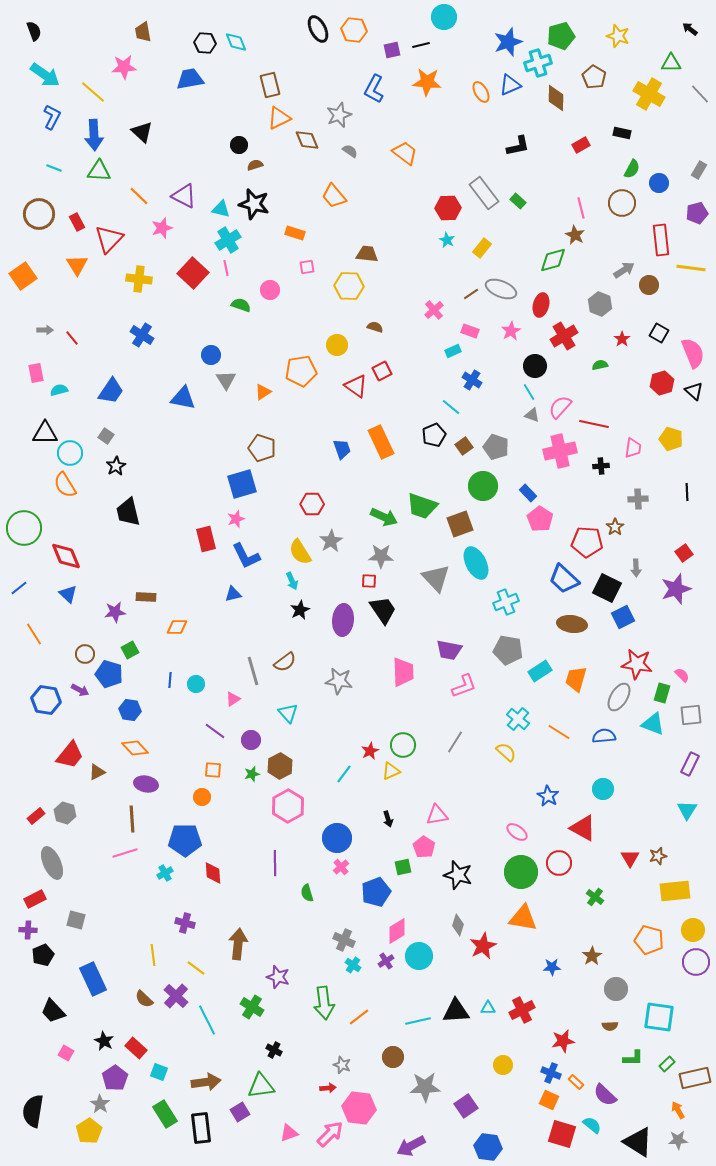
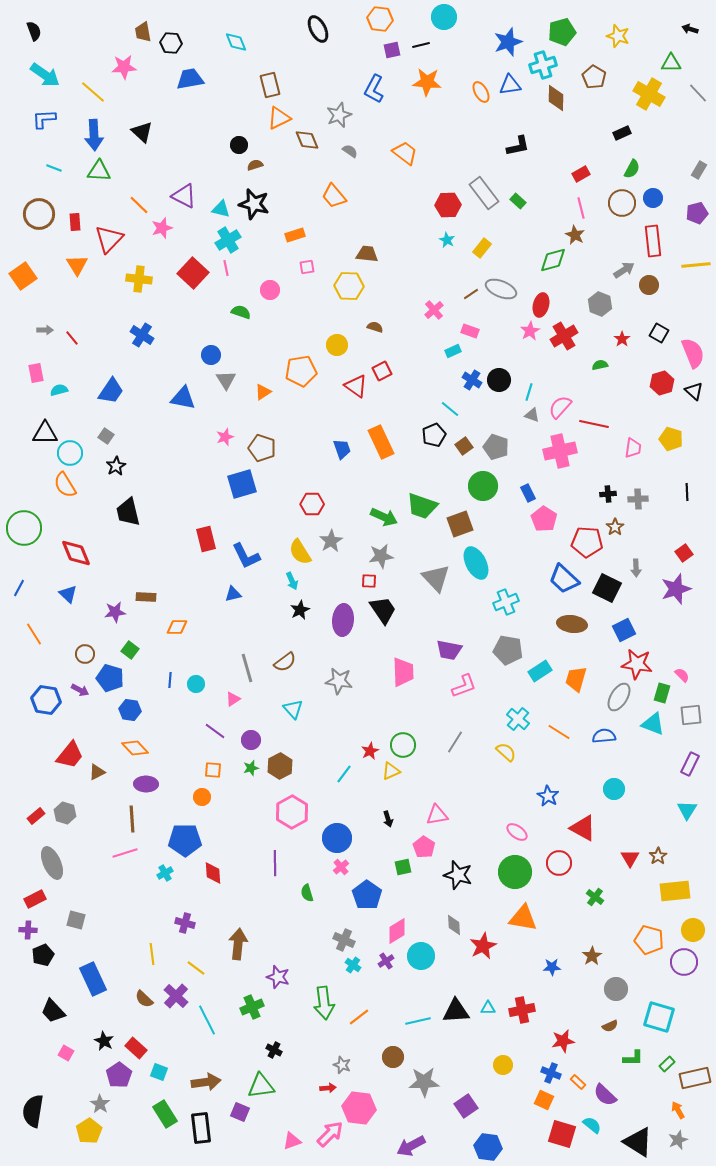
black arrow at (690, 29): rotated 21 degrees counterclockwise
orange hexagon at (354, 30): moved 26 px right, 11 px up
green pentagon at (561, 36): moved 1 px right, 4 px up
black hexagon at (205, 43): moved 34 px left
cyan cross at (538, 63): moved 5 px right, 2 px down
blue triangle at (510, 85): rotated 15 degrees clockwise
gray line at (700, 94): moved 2 px left, 1 px up
blue L-shape at (52, 117): moved 8 px left, 2 px down; rotated 120 degrees counterclockwise
black rectangle at (622, 133): rotated 36 degrees counterclockwise
red rectangle at (581, 145): moved 29 px down
blue circle at (659, 183): moved 6 px left, 15 px down
orange line at (139, 196): moved 9 px down
red hexagon at (448, 208): moved 3 px up
red rectangle at (77, 222): moved 2 px left; rotated 24 degrees clockwise
orange rectangle at (295, 233): moved 2 px down; rotated 36 degrees counterclockwise
red rectangle at (661, 240): moved 8 px left, 1 px down
yellow line at (691, 268): moved 5 px right, 3 px up; rotated 12 degrees counterclockwise
green semicircle at (241, 305): moved 7 px down
pink star at (511, 331): moved 19 px right
black circle at (535, 366): moved 36 px left, 14 px down
cyan line at (529, 392): rotated 48 degrees clockwise
cyan line at (451, 407): moved 1 px left, 2 px down
black cross at (601, 466): moved 7 px right, 28 px down
blue rectangle at (528, 493): rotated 18 degrees clockwise
pink star at (236, 519): moved 11 px left, 82 px up
pink pentagon at (540, 519): moved 4 px right
red diamond at (66, 556): moved 10 px right, 3 px up
gray star at (381, 556): rotated 10 degrees counterclockwise
blue line at (19, 588): rotated 24 degrees counterclockwise
blue square at (623, 617): moved 1 px right, 13 px down
green square at (130, 650): rotated 24 degrees counterclockwise
gray line at (253, 671): moved 6 px left, 3 px up
blue pentagon at (109, 674): moved 1 px right, 4 px down
cyan triangle at (288, 713): moved 5 px right, 4 px up
green star at (252, 774): moved 1 px left, 6 px up
purple ellipse at (146, 784): rotated 10 degrees counterclockwise
cyan circle at (603, 789): moved 11 px right
pink hexagon at (288, 806): moved 4 px right, 6 px down
brown star at (658, 856): rotated 18 degrees counterclockwise
green circle at (521, 872): moved 6 px left
blue pentagon at (376, 892): moved 9 px left, 3 px down; rotated 16 degrees counterclockwise
gray diamond at (458, 925): moved 4 px left; rotated 20 degrees counterclockwise
yellow line at (153, 955): moved 1 px left, 1 px up
cyan circle at (419, 956): moved 2 px right
purple circle at (696, 962): moved 12 px left
green cross at (252, 1007): rotated 35 degrees clockwise
red cross at (522, 1010): rotated 15 degrees clockwise
cyan square at (659, 1017): rotated 8 degrees clockwise
brown semicircle at (610, 1026): rotated 21 degrees counterclockwise
purple pentagon at (115, 1078): moved 4 px right, 3 px up
orange rectangle at (576, 1082): moved 2 px right
gray star at (425, 1087): moved 1 px left, 5 px up
orange square at (549, 1100): moved 5 px left
purple square at (240, 1112): rotated 36 degrees counterclockwise
pink triangle at (289, 1133): moved 3 px right, 8 px down
gray star at (678, 1140): rotated 18 degrees counterclockwise
